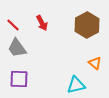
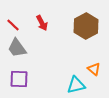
brown hexagon: moved 1 px left, 1 px down
orange triangle: moved 1 px left, 6 px down
